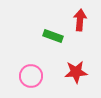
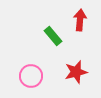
green rectangle: rotated 30 degrees clockwise
red star: rotated 10 degrees counterclockwise
